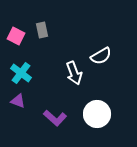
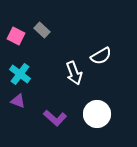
gray rectangle: rotated 35 degrees counterclockwise
cyan cross: moved 1 px left, 1 px down
